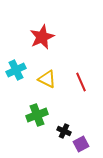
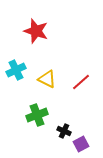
red star: moved 6 px left, 6 px up; rotated 30 degrees counterclockwise
red line: rotated 72 degrees clockwise
